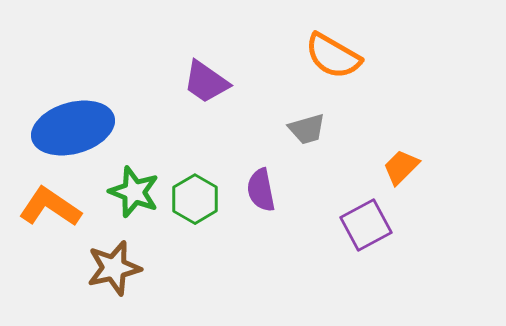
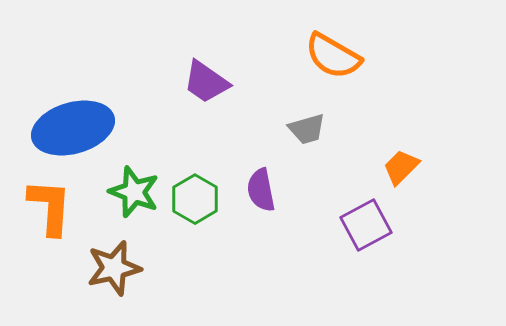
orange L-shape: rotated 60 degrees clockwise
